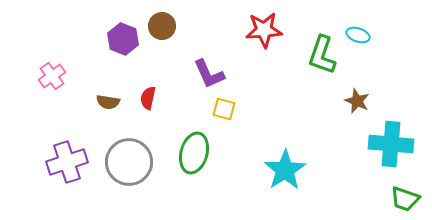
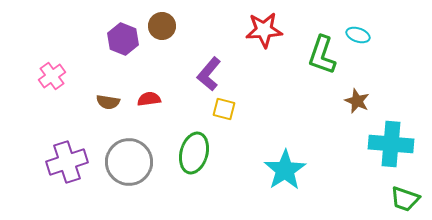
purple L-shape: rotated 64 degrees clockwise
red semicircle: moved 1 px right, 1 px down; rotated 70 degrees clockwise
